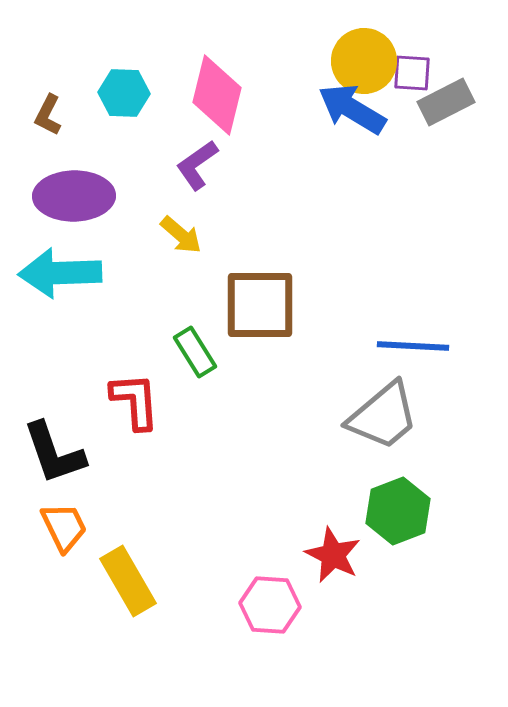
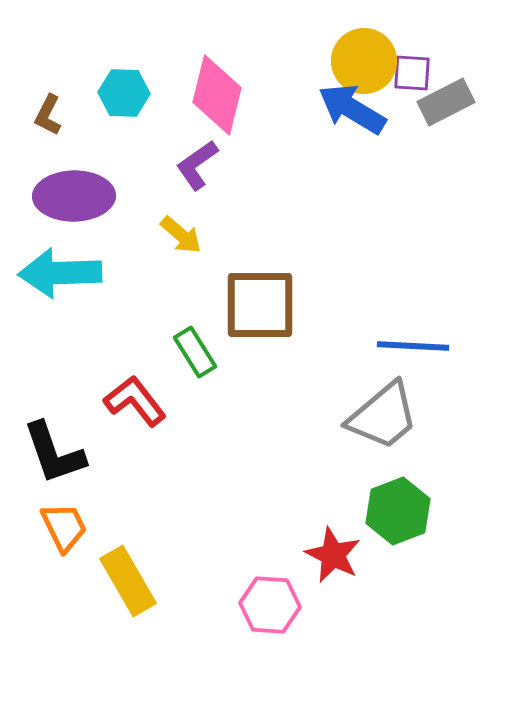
red L-shape: rotated 34 degrees counterclockwise
